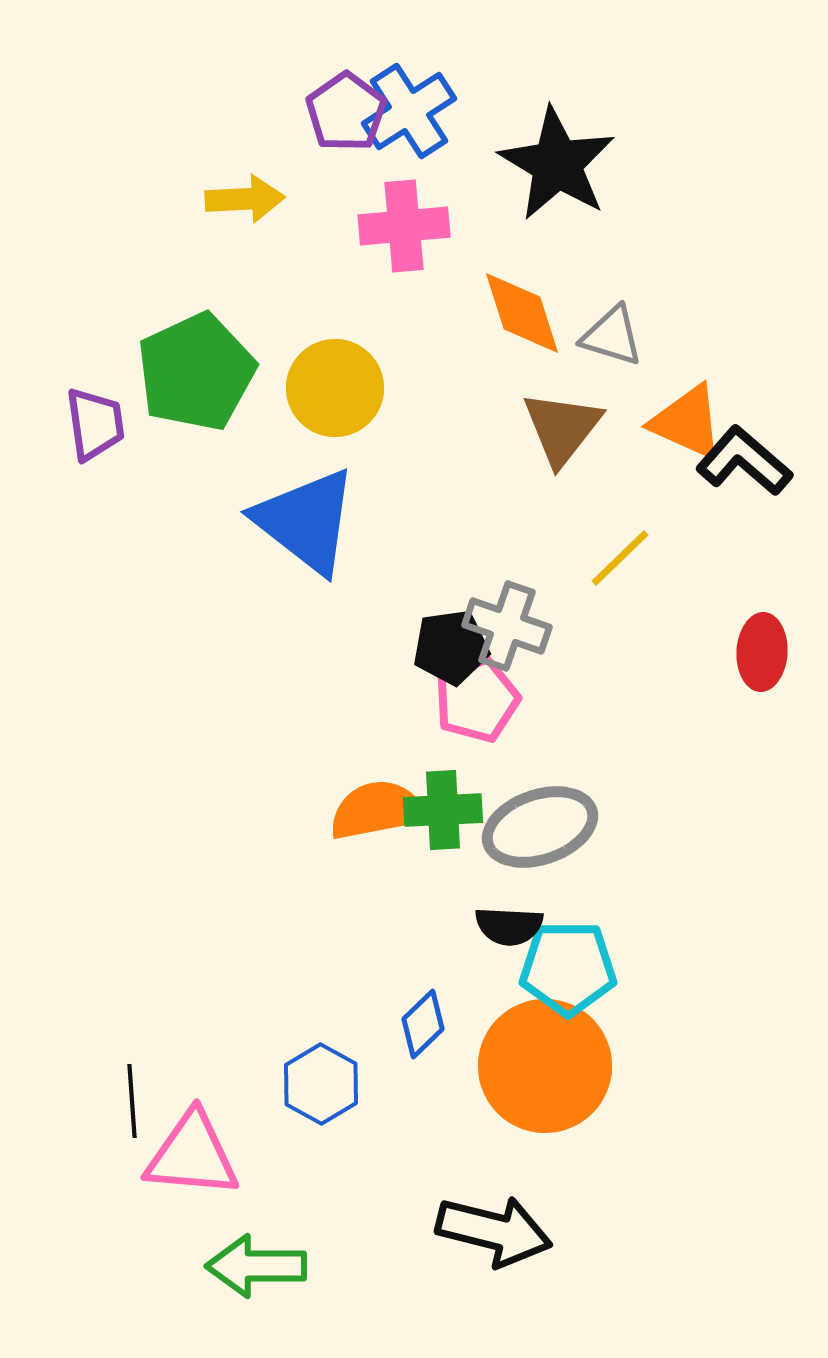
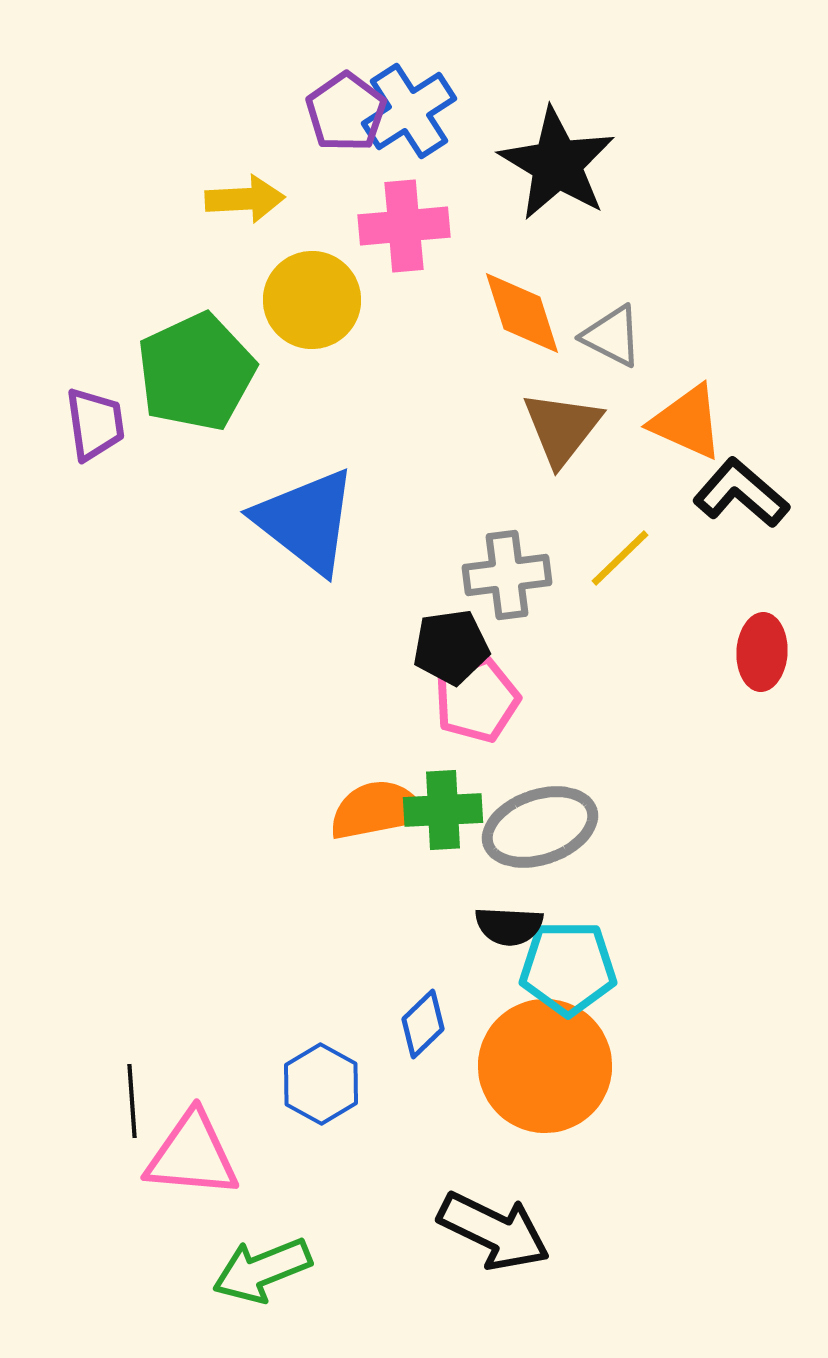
gray triangle: rotated 10 degrees clockwise
yellow circle: moved 23 px left, 88 px up
black L-shape: moved 3 px left, 32 px down
gray cross: moved 51 px up; rotated 26 degrees counterclockwise
black arrow: rotated 12 degrees clockwise
green arrow: moved 6 px right, 4 px down; rotated 22 degrees counterclockwise
